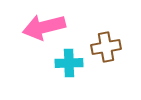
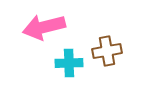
brown cross: moved 1 px right, 4 px down
